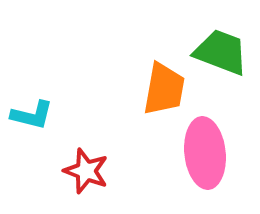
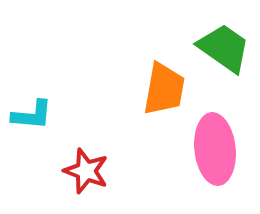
green trapezoid: moved 3 px right, 4 px up; rotated 14 degrees clockwise
cyan L-shape: rotated 9 degrees counterclockwise
pink ellipse: moved 10 px right, 4 px up
